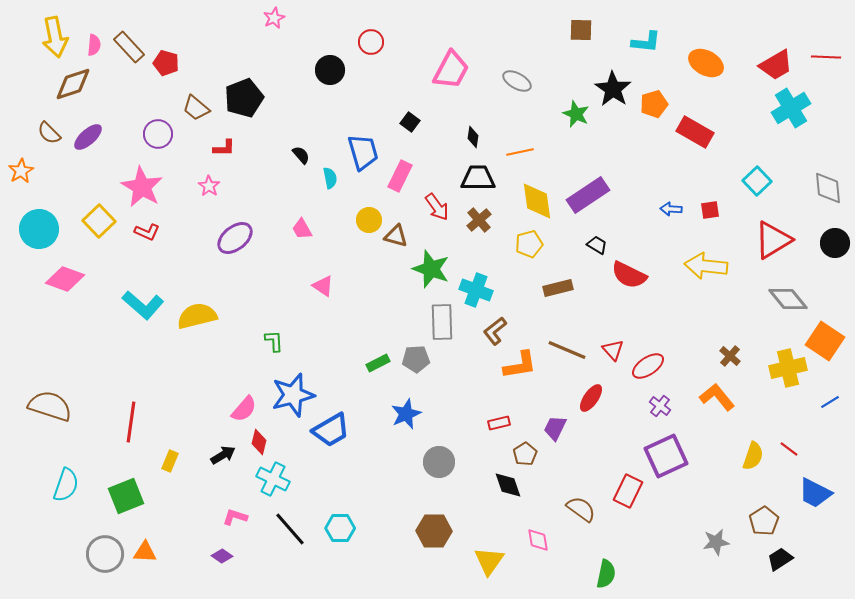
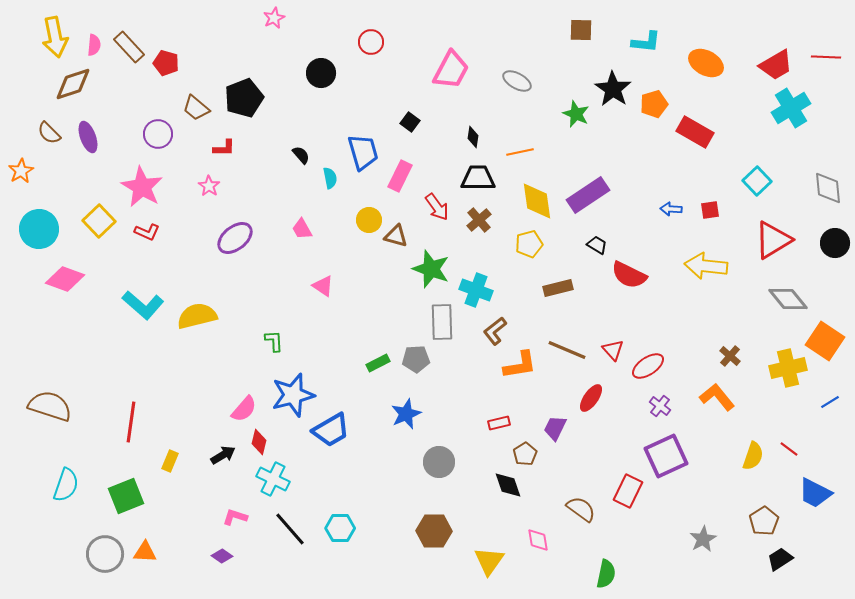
black circle at (330, 70): moved 9 px left, 3 px down
purple ellipse at (88, 137): rotated 68 degrees counterclockwise
gray star at (716, 542): moved 13 px left, 3 px up; rotated 20 degrees counterclockwise
